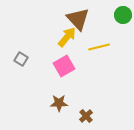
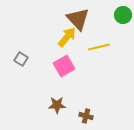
brown star: moved 2 px left, 2 px down
brown cross: rotated 32 degrees counterclockwise
